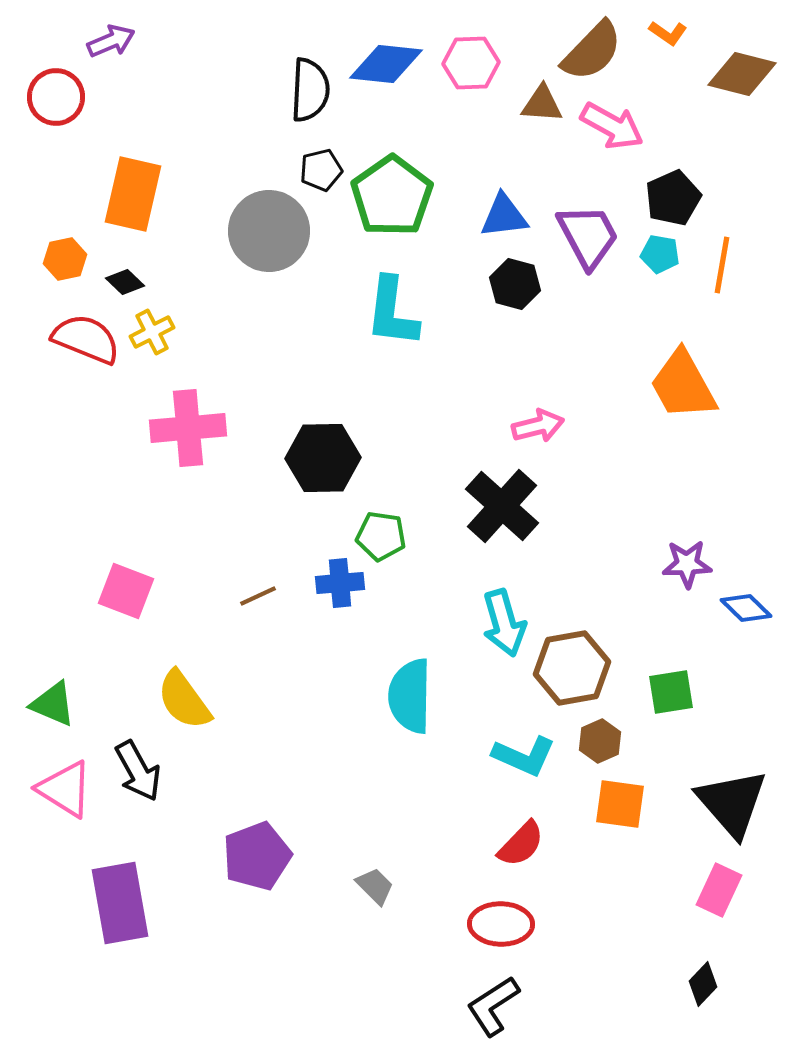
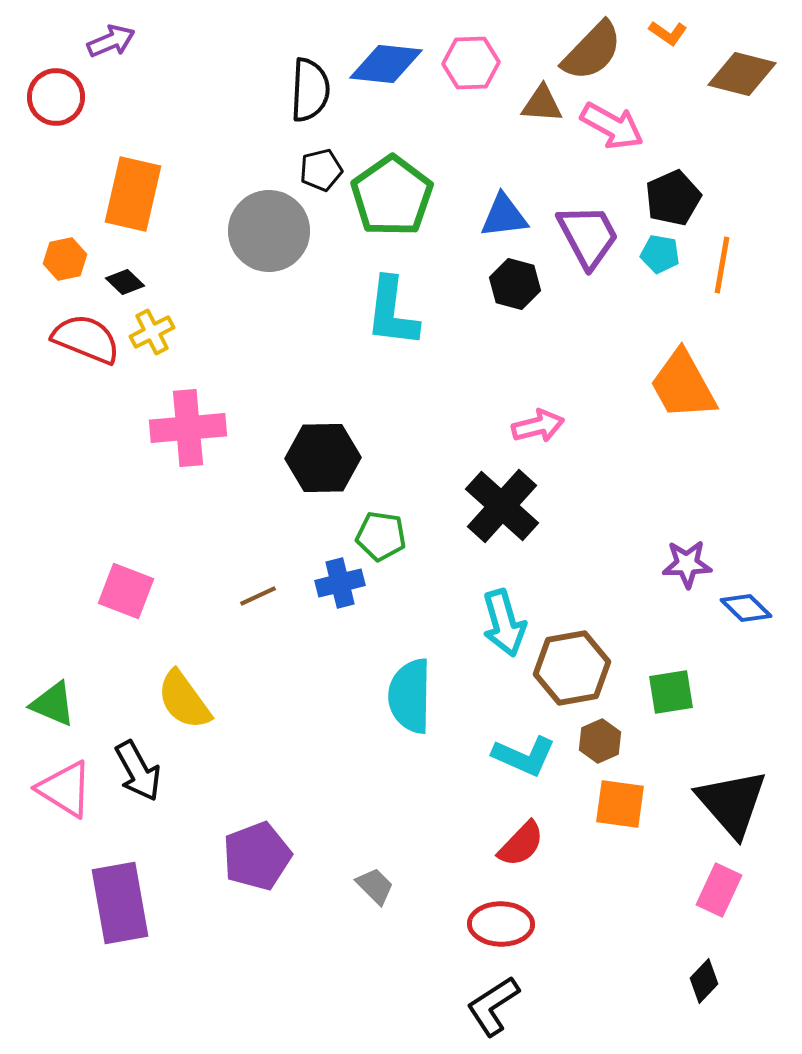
blue cross at (340, 583): rotated 9 degrees counterclockwise
black diamond at (703, 984): moved 1 px right, 3 px up
